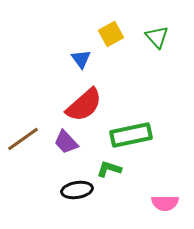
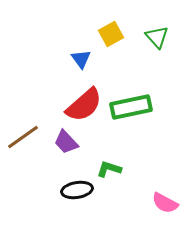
green rectangle: moved 28 px up
brown line: moved 2 px up
pink semicircle: rotated 28 degrees clockwise
